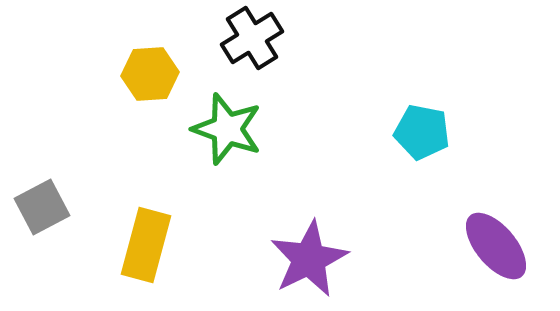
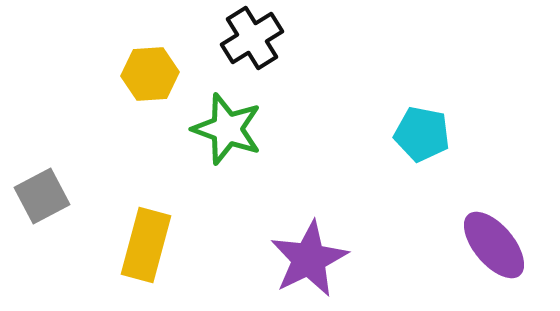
cyan pentagon: moved 2 px down
gray square: moved 11 px up
purple ellipse: moved 2 px left, 1 px up
